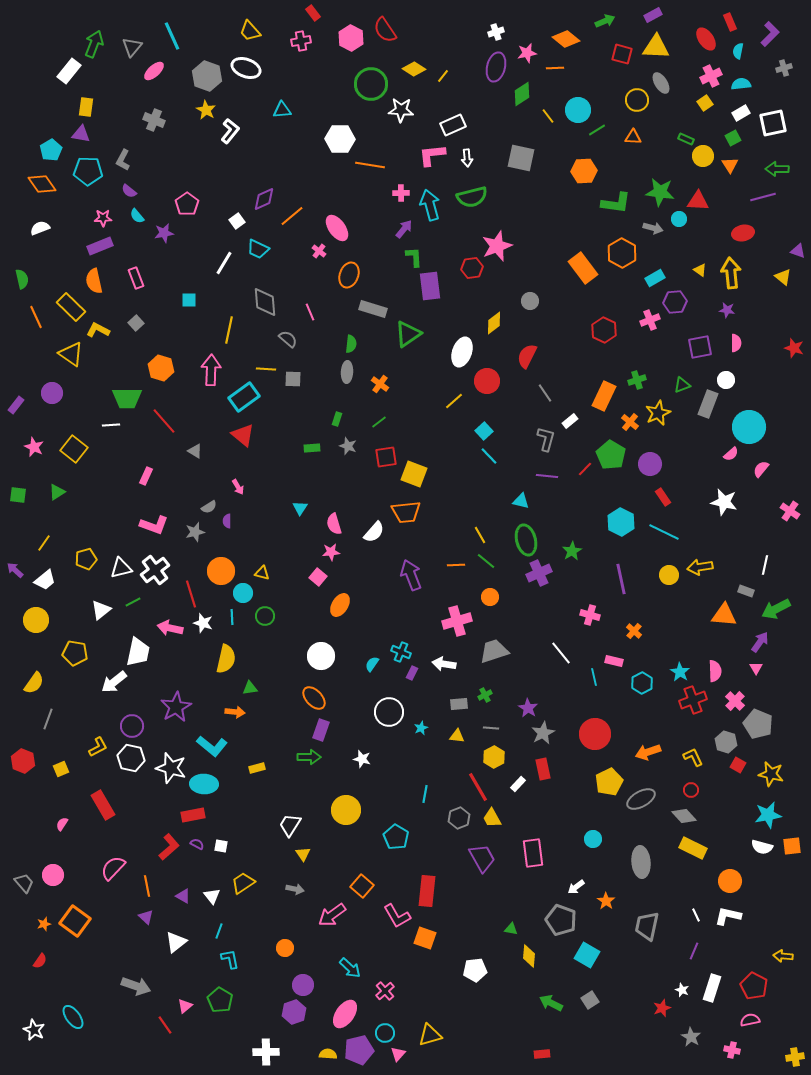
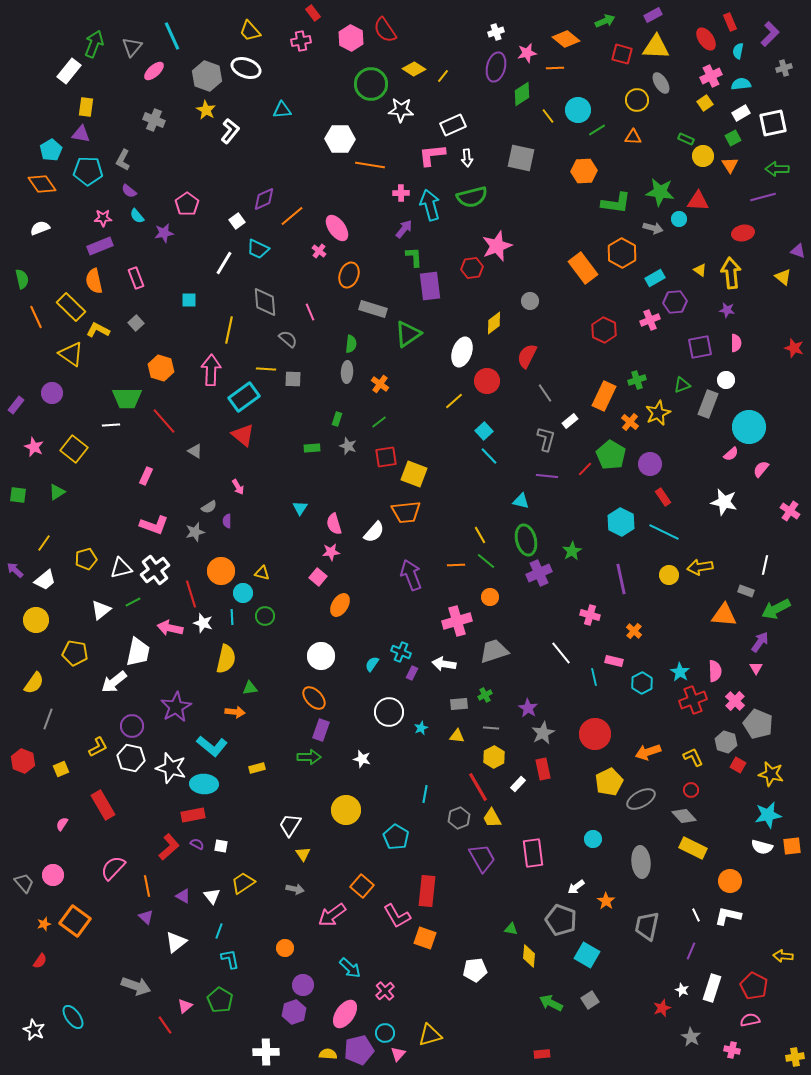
purple line at (694, 951): moved 3 px left
